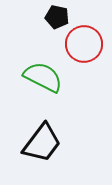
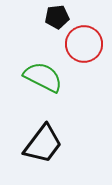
black pentagon: rotated 20 degrees counterclockwise
black trapezoid: moved 1 px right, 1 px down
